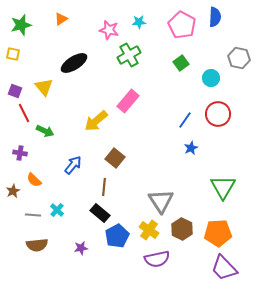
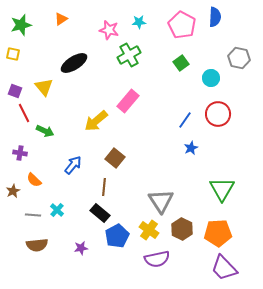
green triangle: moved 1 px left, 2 px down
